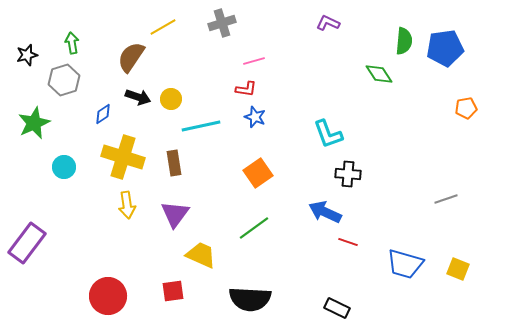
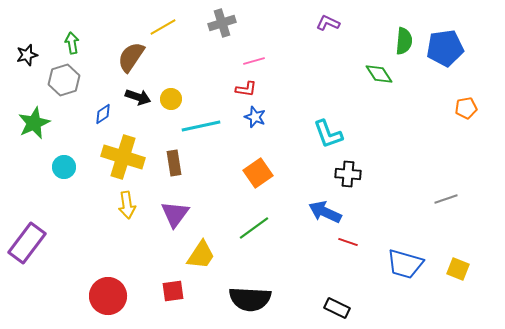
yellow trapezoid: rotated 100 degrees clockwise
